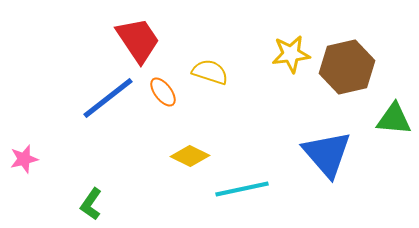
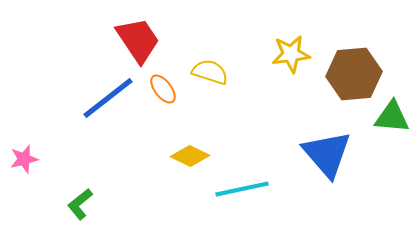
brown hexagon: moved 7 px right, 7 px down; rotated 8 degrees clockwise
orange ellipse: moved 3 px up
green triangle: moved 2 px left, 2 px up
green L-shape: moved 11 px left; rotated 16 degrees clockwise
